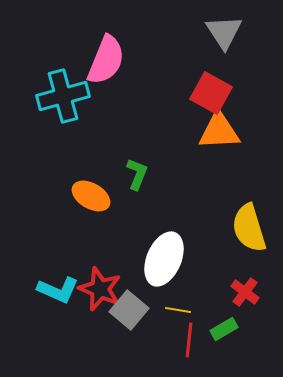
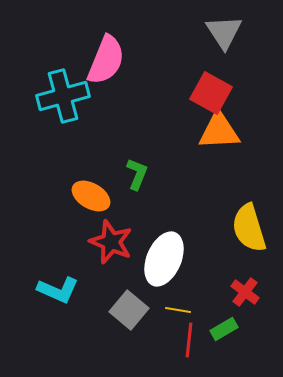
red star: moved 11 px right, 47 px up
